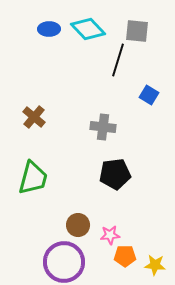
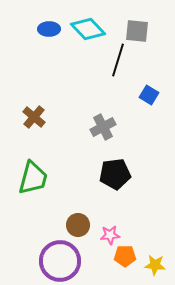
gray cross: rotated 35 degrees counterclockwise
purple circle: moved 4 px left, 1 px up
